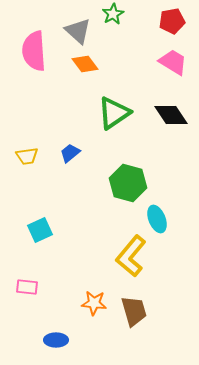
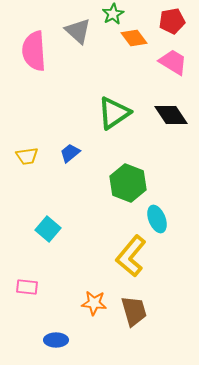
orange diamond: moved 49 px right, 26 px up
green hexagon: rotated 6 degrees clockwise
cyan square: moved 8 px right, 1 px up; rotated 25 degrees counterclockwise
